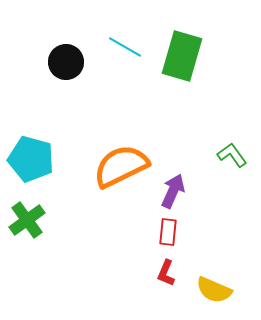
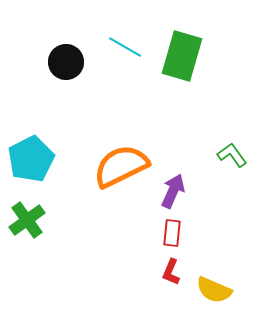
cyan pentagon: rotated 30 degrees clockwise
red rectangle: moved 4 px right, 1 px down
red L-shape: moved 5 px right, 1 px up
